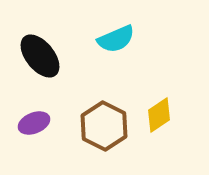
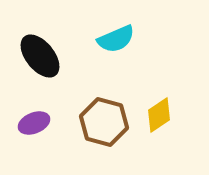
brown hexagon: moved 4 px up; rotated 12 degrees counterclockwise
